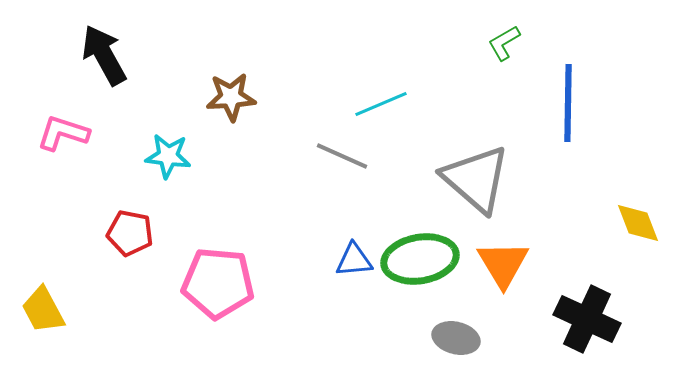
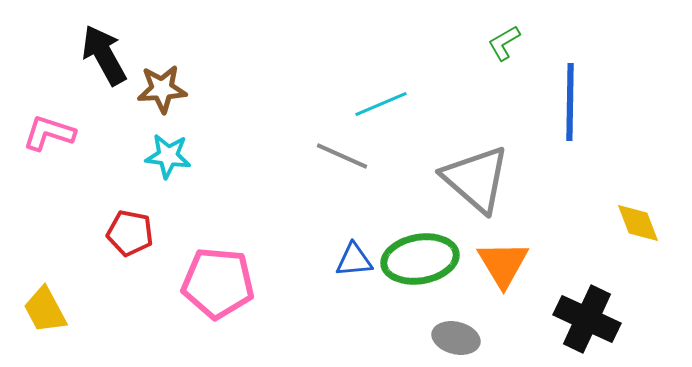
brown star: moved 69 px left, 8 px up
blue line: moved 2 px right, 1 px up
pink L-shape: moved 14 px left
yellow trapezoid: moved 2 px right
